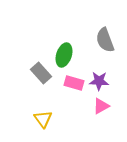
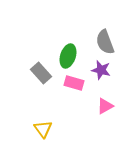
gray semicircle: moved 2 px down
green ellipse: moved 4 px right, 1 px down
purple star: moved 2 px right, 11 px up; rotated 12 degrees clockwise
pink triangle: moved 4 px right
yellow triangle: moved 10 px down
